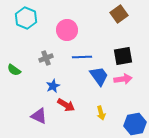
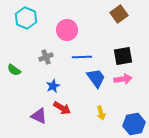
gray cross: moved 1 px up
blue trapezoid: moved 3 px left, 2 px down
red arrow: moved 4 px left, 3 px down
blue hexagon: moved 1 px left
